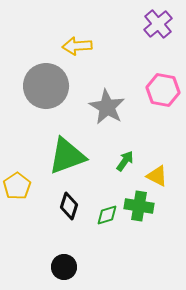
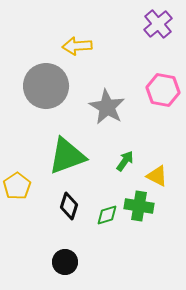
black circle: moved 1 px right, 5 px up
